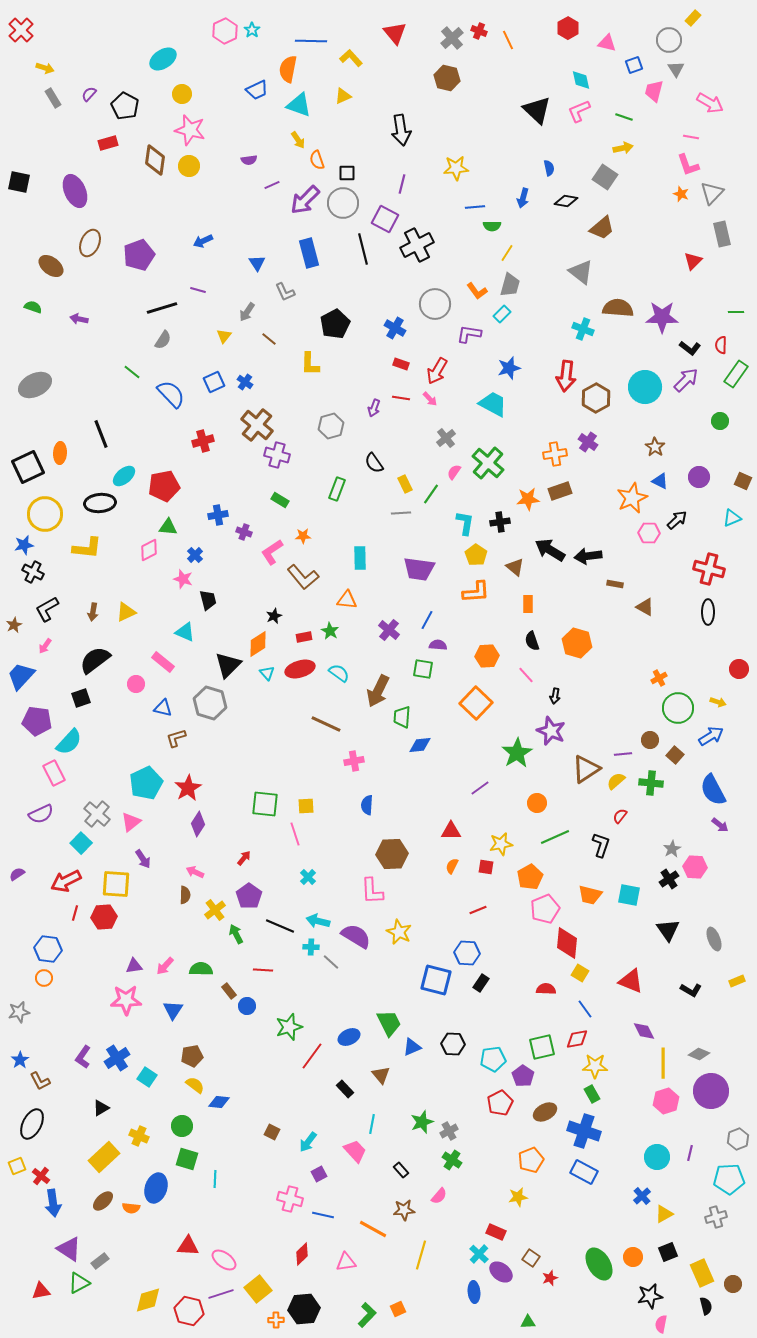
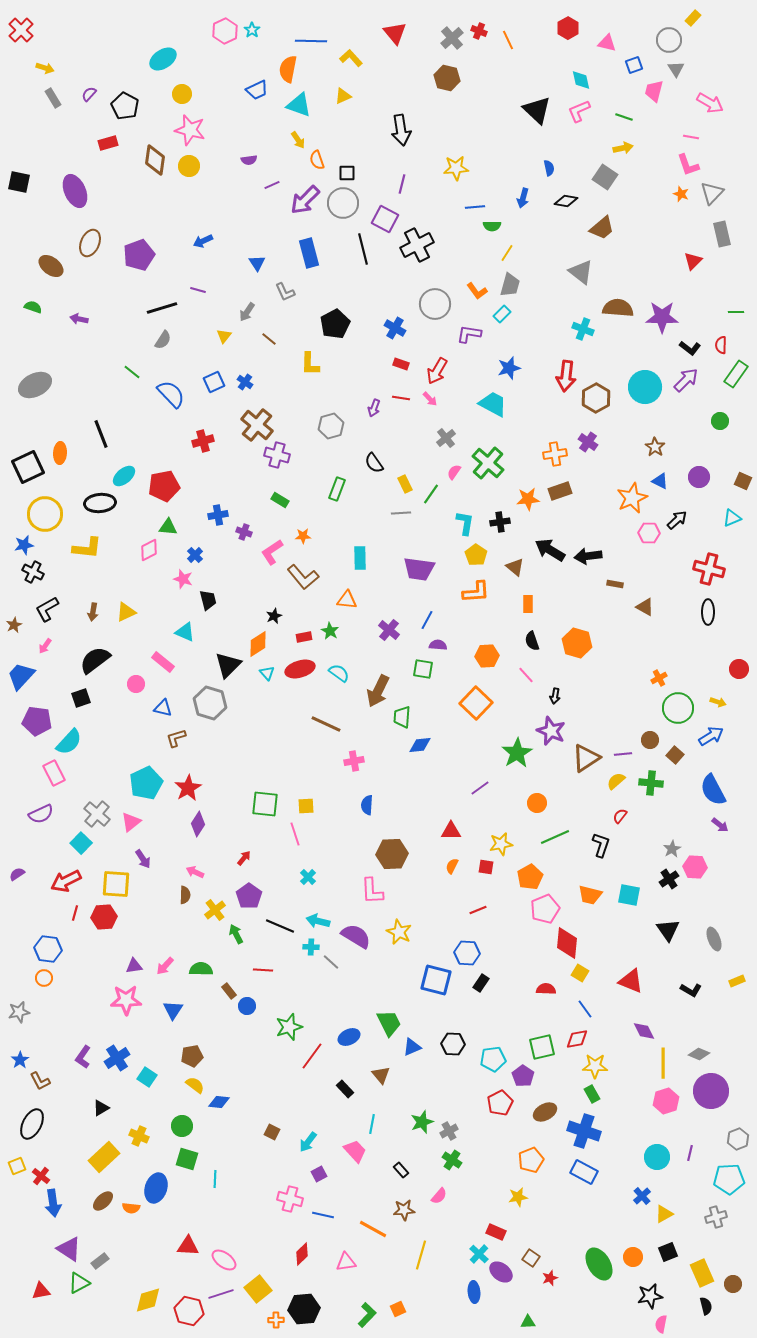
brown triangle at (586, 769): moved 11 px up
